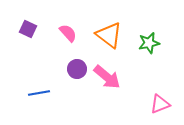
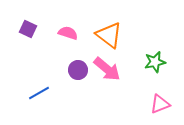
pink semicircle: rotated 30 degrees counterclockwise
green star: moved 6 px right, 19 px down
purple circle: moved 1 px right, 1 px down
pink arrow: moved 8 px up
blue line: rotated 20 degrees counterclockwise
